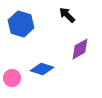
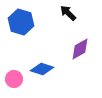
black arrow: moved 1 px right, 2 px up
blue hexagon: moved 2 px up
pink circle: moved 2 px right, 1 px down
